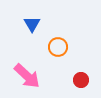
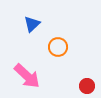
blue triangle: rotated 18 degrees clockwise
red circle: moved 6 px right, 6 px down
